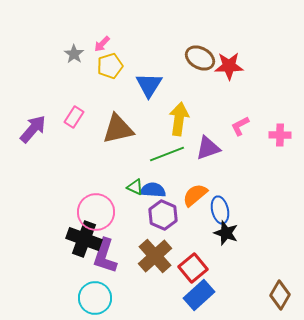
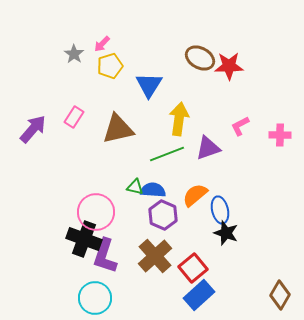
green triangle: rotated 12 degrees counterclockwise
